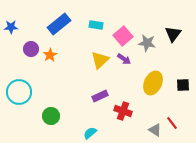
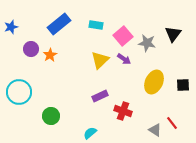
blue star: rotated 16 degrees counterclockwise
yellow ellipse: moved 1 px right, 1 px up
